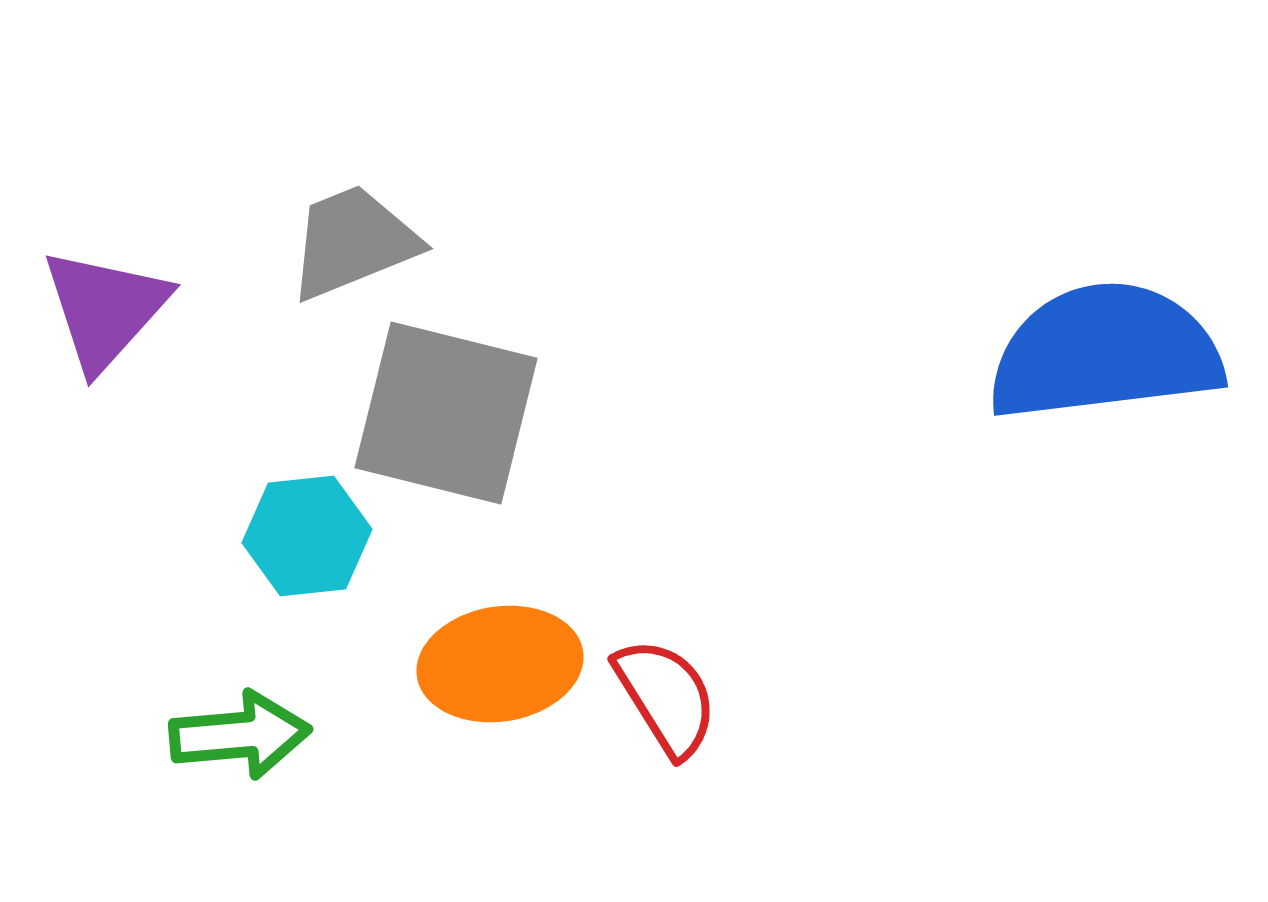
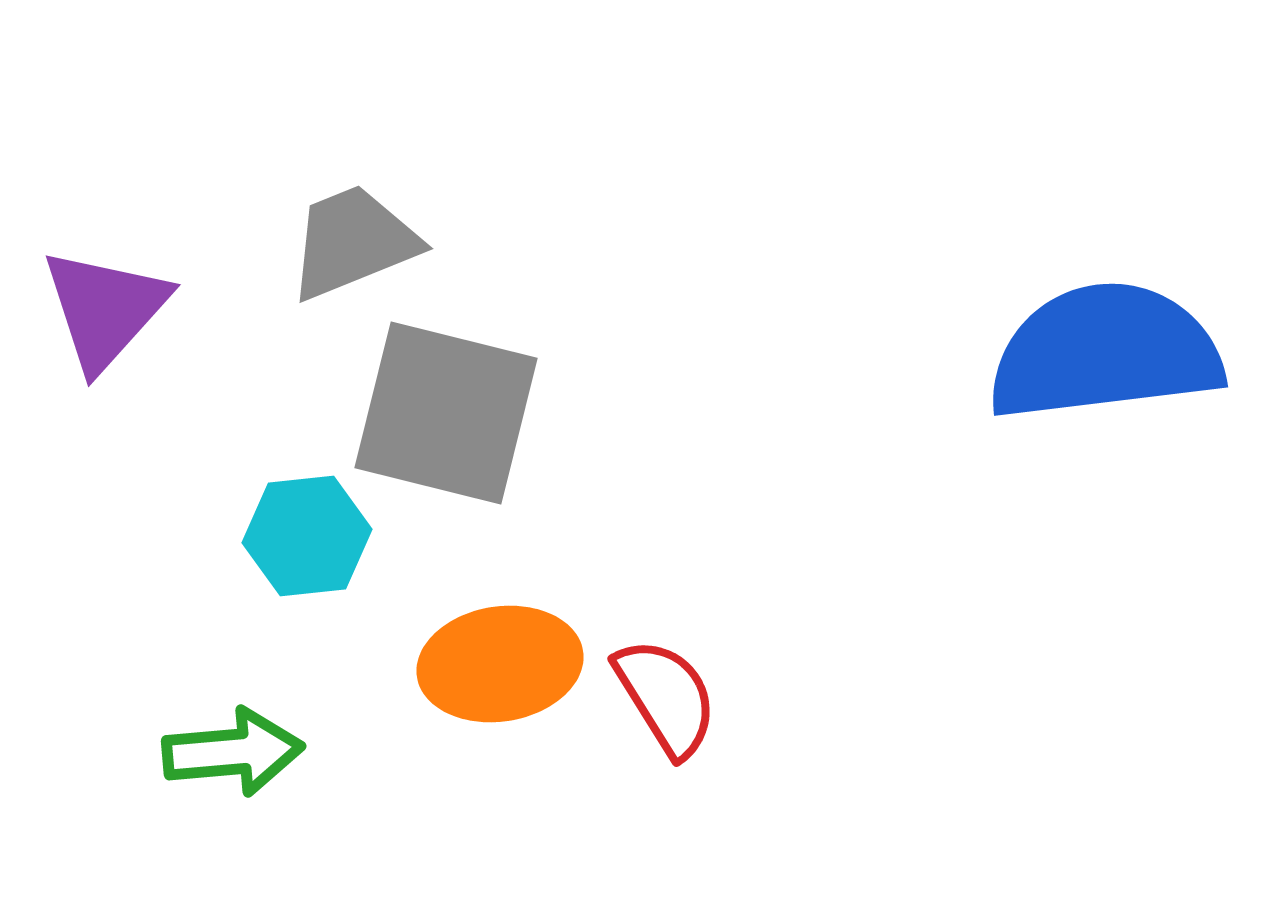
green arrow: moved 7 px left, 17 px down
